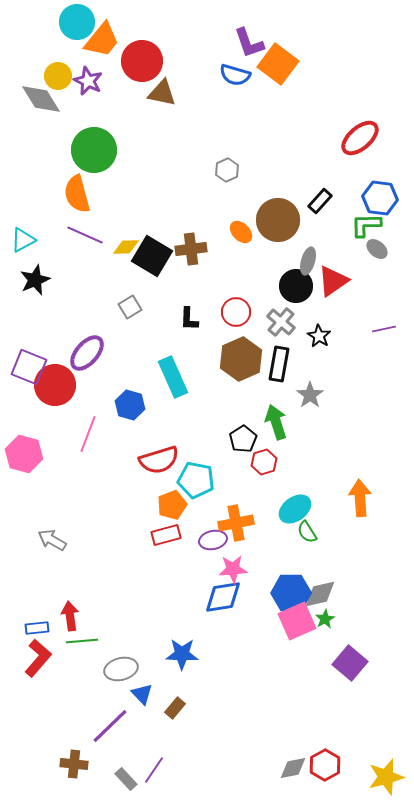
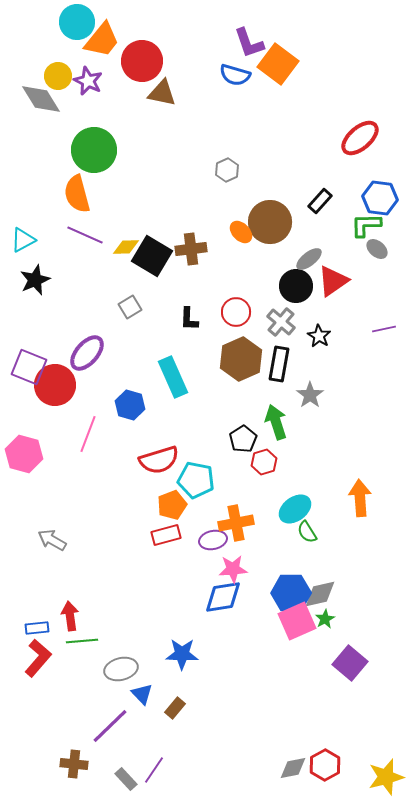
brown circle at (278, 220): moved 8 px left, 2 px down
gray ellipse at (308, 261): moved 1 px right, 2 px up; rotated 36 degrees clockwise
